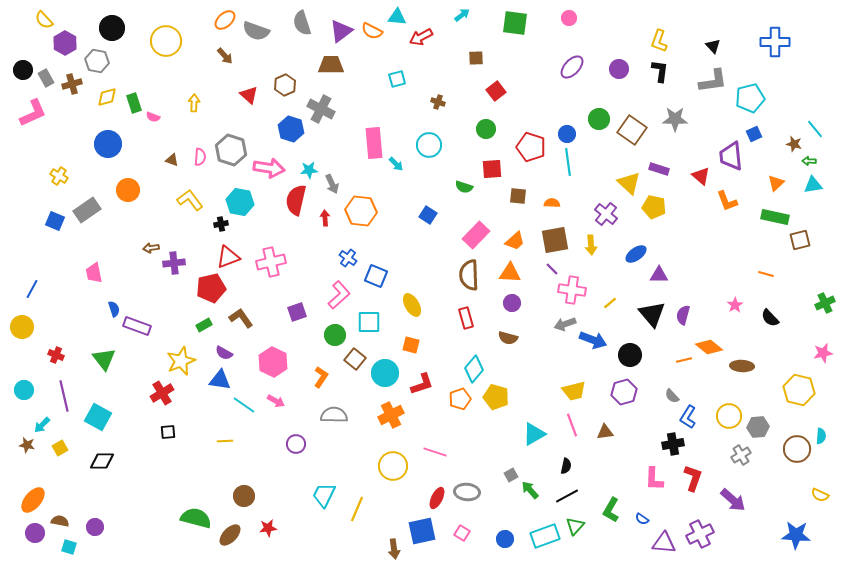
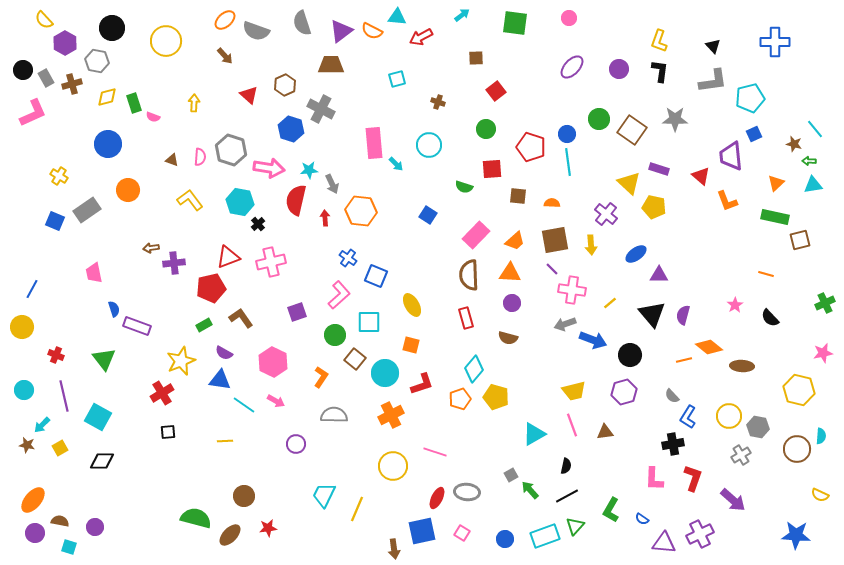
black cross at (221, 224): moved 37 px right; rotated 32 degrees counterclockwise
gray hexagon at (758, 427): rotated 15 degrees clockwise
